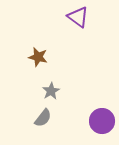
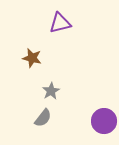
purple triangle: moved 18 px left, 6 px down; rotated 50 degrees counterclockwise
brown star: moved 6 px left, 1 px down
purple circle: moved 2 px right
